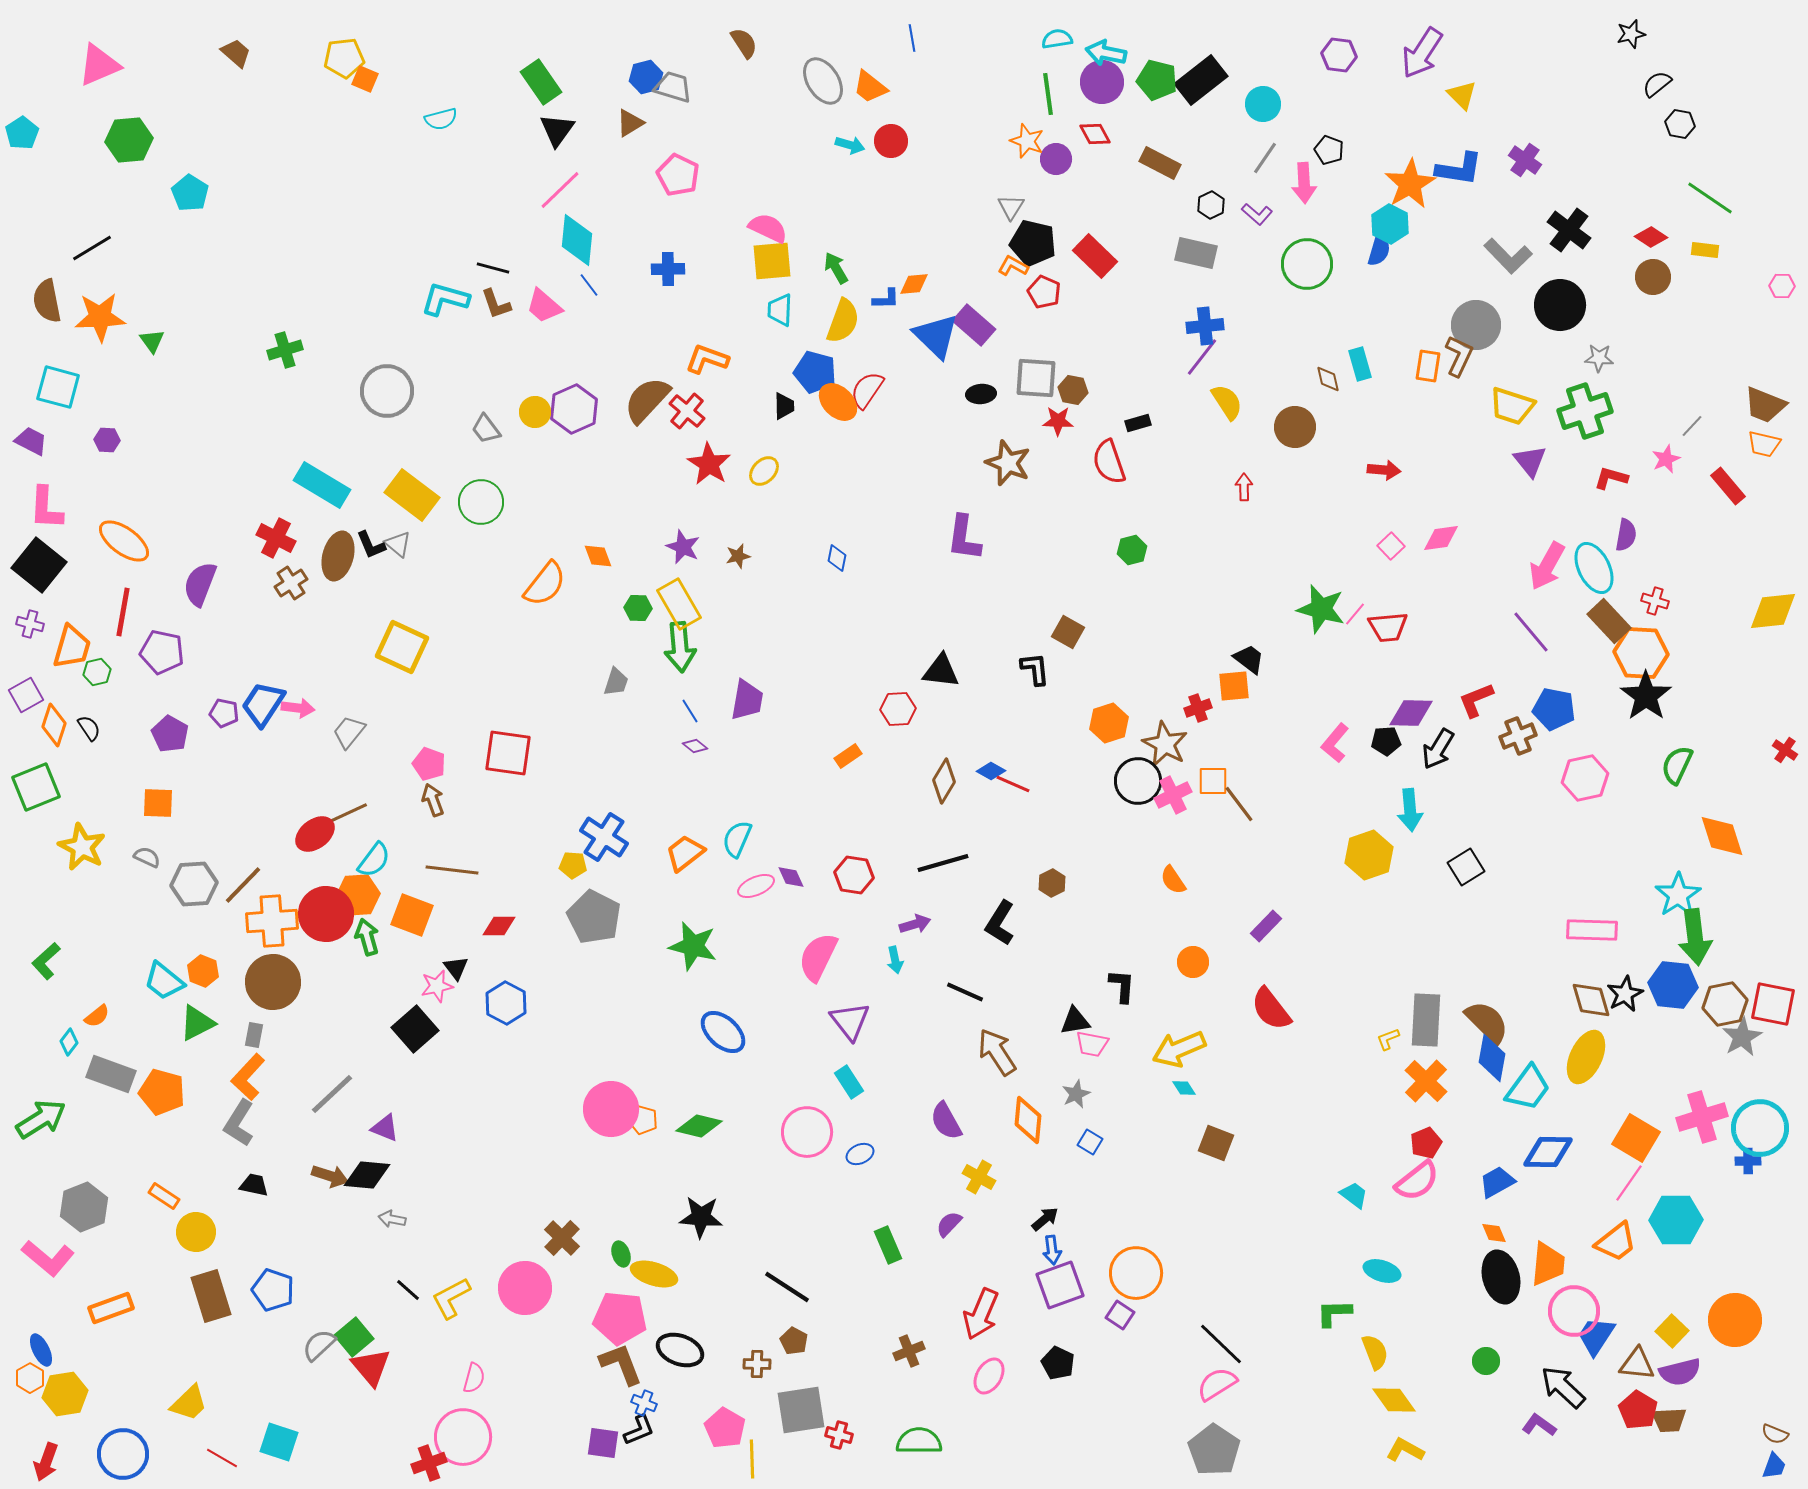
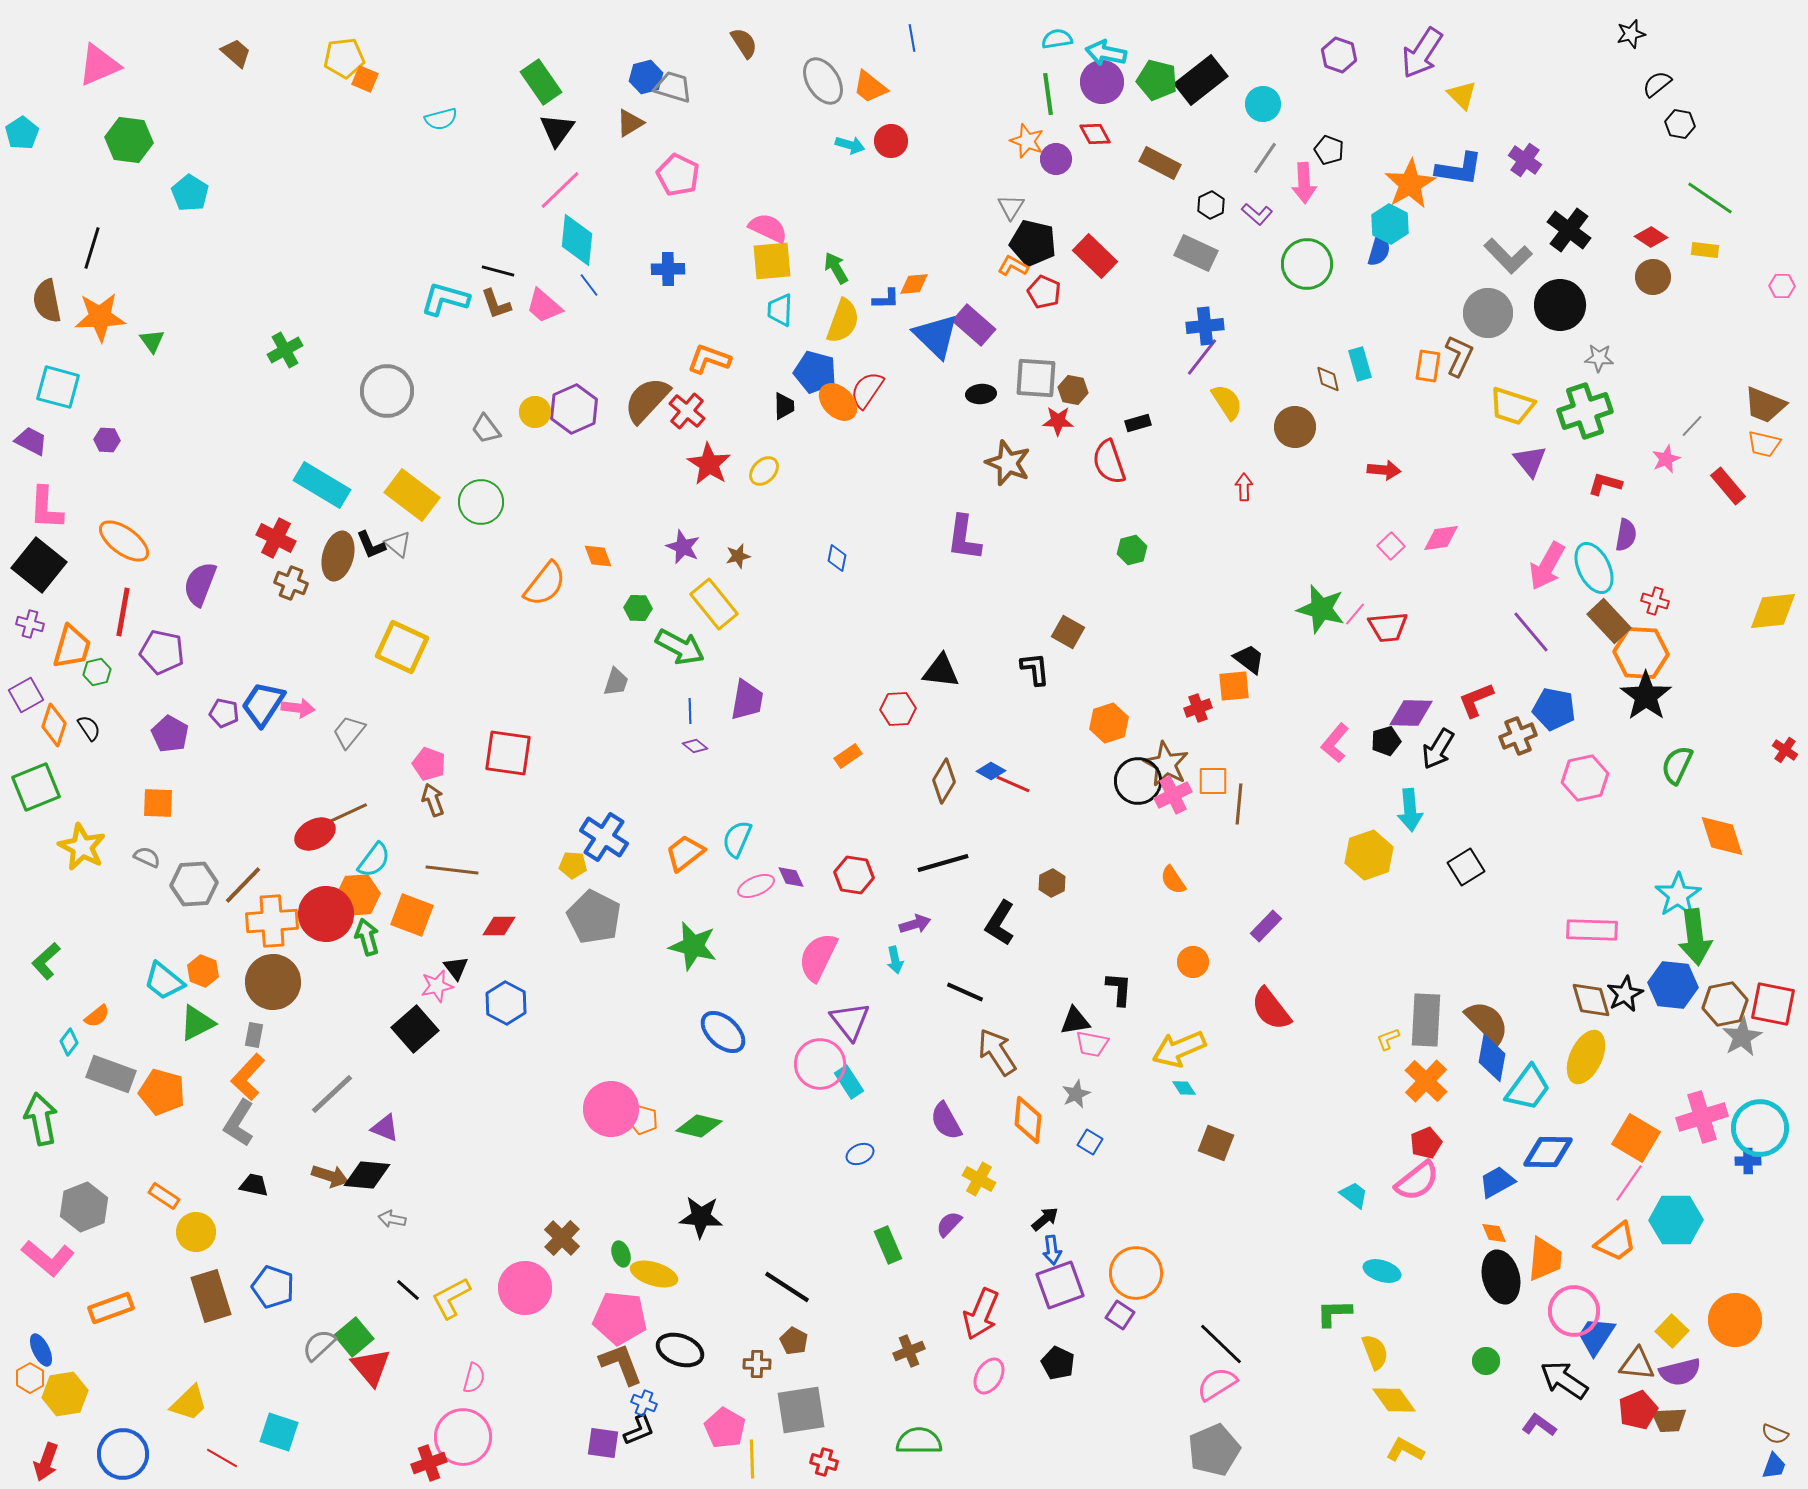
purple hexagon at (1339, 55): rotated 12 degrees clockwise
green hexagon at (129, 140): rotated 12 degrees clockwise
black line at (92, 248): rotated 42 degrees counterclockwise
gray rectangle at (1196, 253): rotated 12 degrees clockwise
black line at (493, 268): moved 5 px right, 3 px down
gray circle at (1476, 325): moved 12 px right, 12 px up
green cross at (285, 350): rotated 12 degrees counterclockwise
orange L-shape at (707, 359): moved 2 px right
red L-shape at (1611, 478): moved 6 px left, 6 px down
brown cross at (291, 583): rotated 36 degrees counterclockwise
yellow rectangle at (679, 604): moved 35 px right; rotated 9 degrees counterclockwise
green arrow at (680, 647): rotated 57 degrees counterclockwise
blue line at (690, 711): rotated 30 degrees clockwise
black pentagon at (1386, 741): rotated 12 degrees counterclockwise
brown star at (1165, 744): moved 1 px right, 20 px down
brown line at (1239, 804): rotated 42 degrees clockwise
red ellipse at (315, 834): rotated 9 degrees clockwise
black L-shape at (1122, 986): moved 3 px left, 3 px down
green arrow at (41, 1119): rotated 69 degrees counterclockwise
pink circle at (807, 1132): moved 13 px right, 68 px up
yellow cross at (979, 1177): moved 2 px down
orange trapezoid at (1548, 1264): moved 3 px left, 5 px up
blue pentagon at (273, 1290): moved 3 px up
black arrow at (1563, 1387): moved 1 px right, 7 px up; rotated 9 degrees counterclockwise
red pentagon at (1638, 1410): rotated 18 degrees clockwise
red cross at (839, 1435): moved 15 px left, 27 px down
cyan square at (279, 1442): moved 10 px up
gray pentagon at (1214, 1450): rotated 15 degrees clockwise
